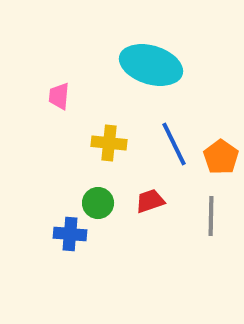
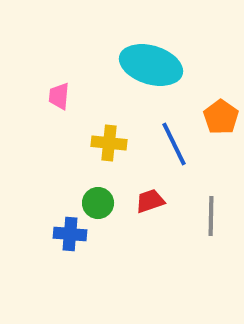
orange pentagon: moved 40 px up
